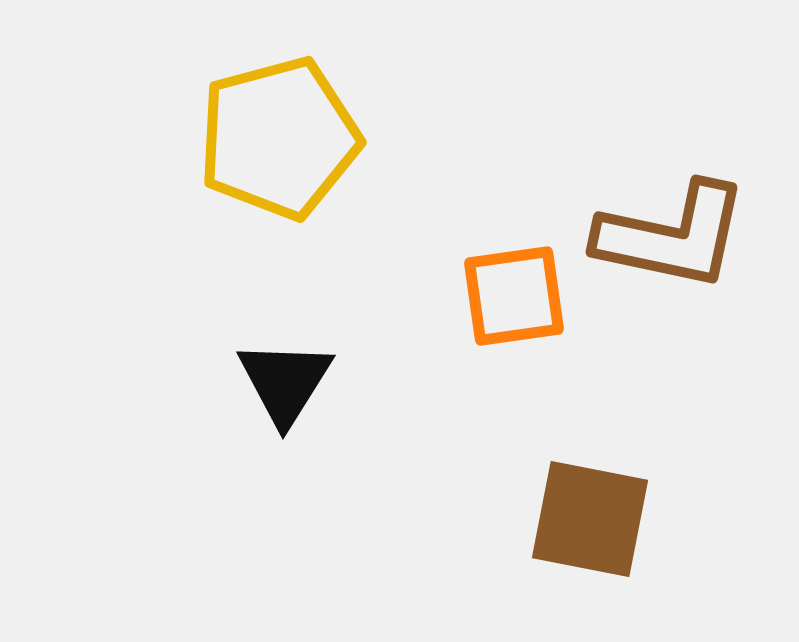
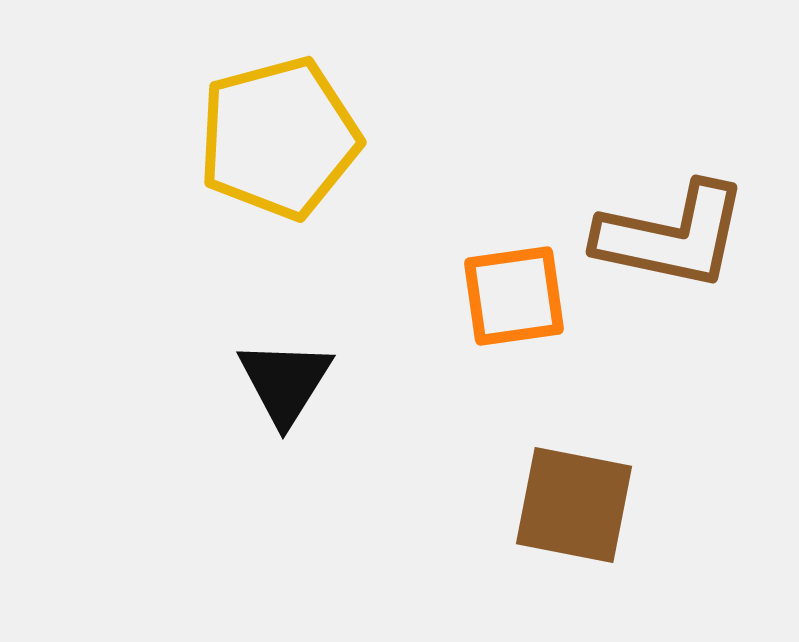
brown square: moved 16 px left, 14 px up
